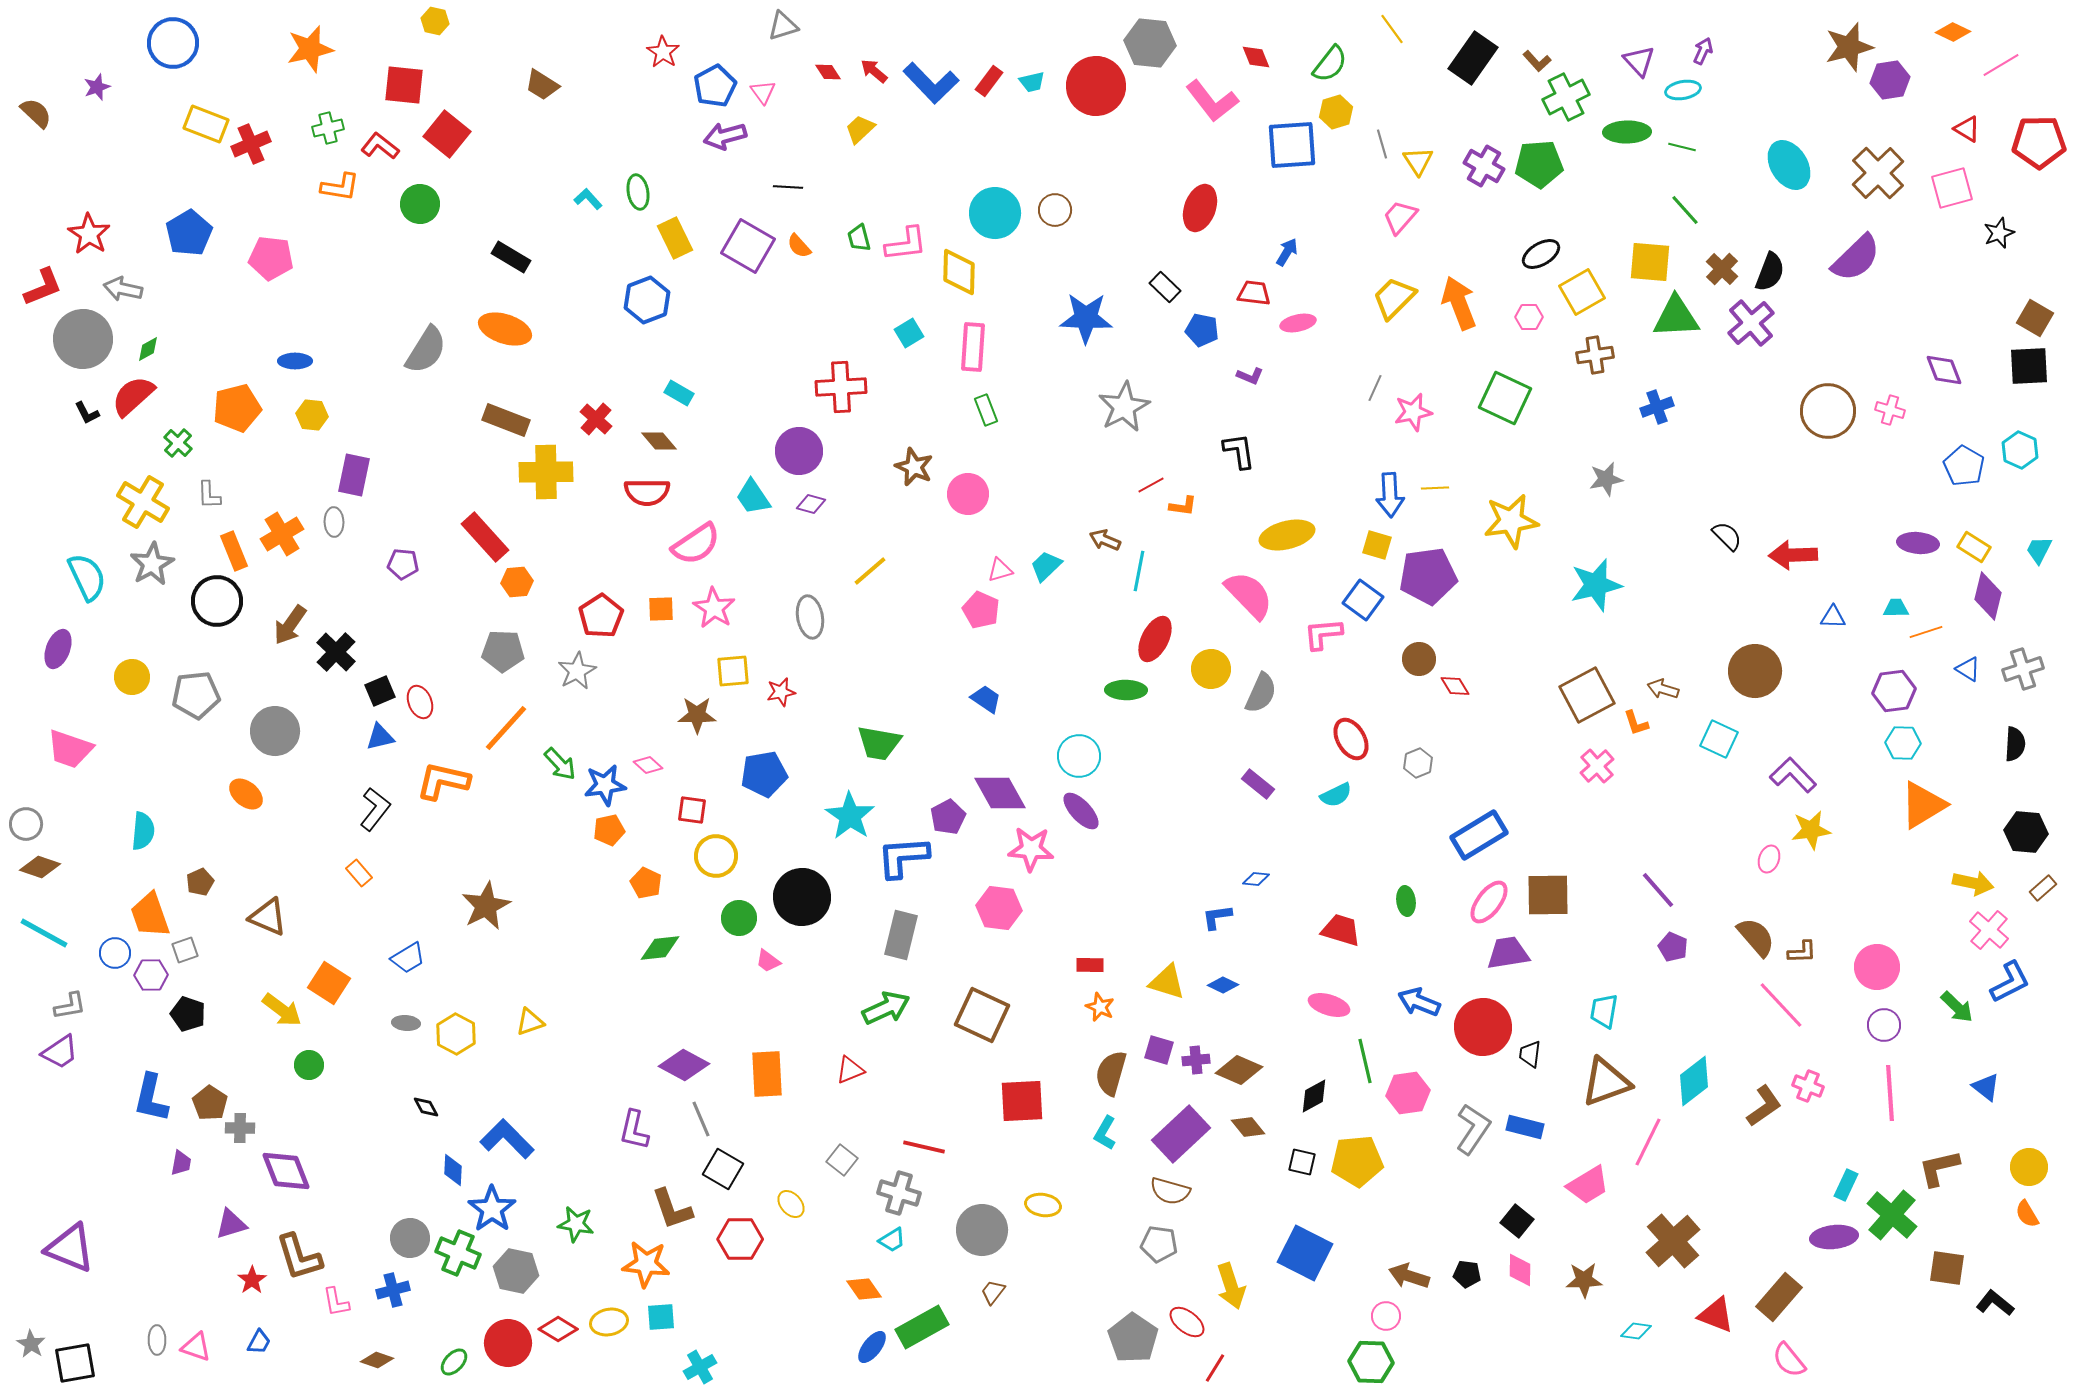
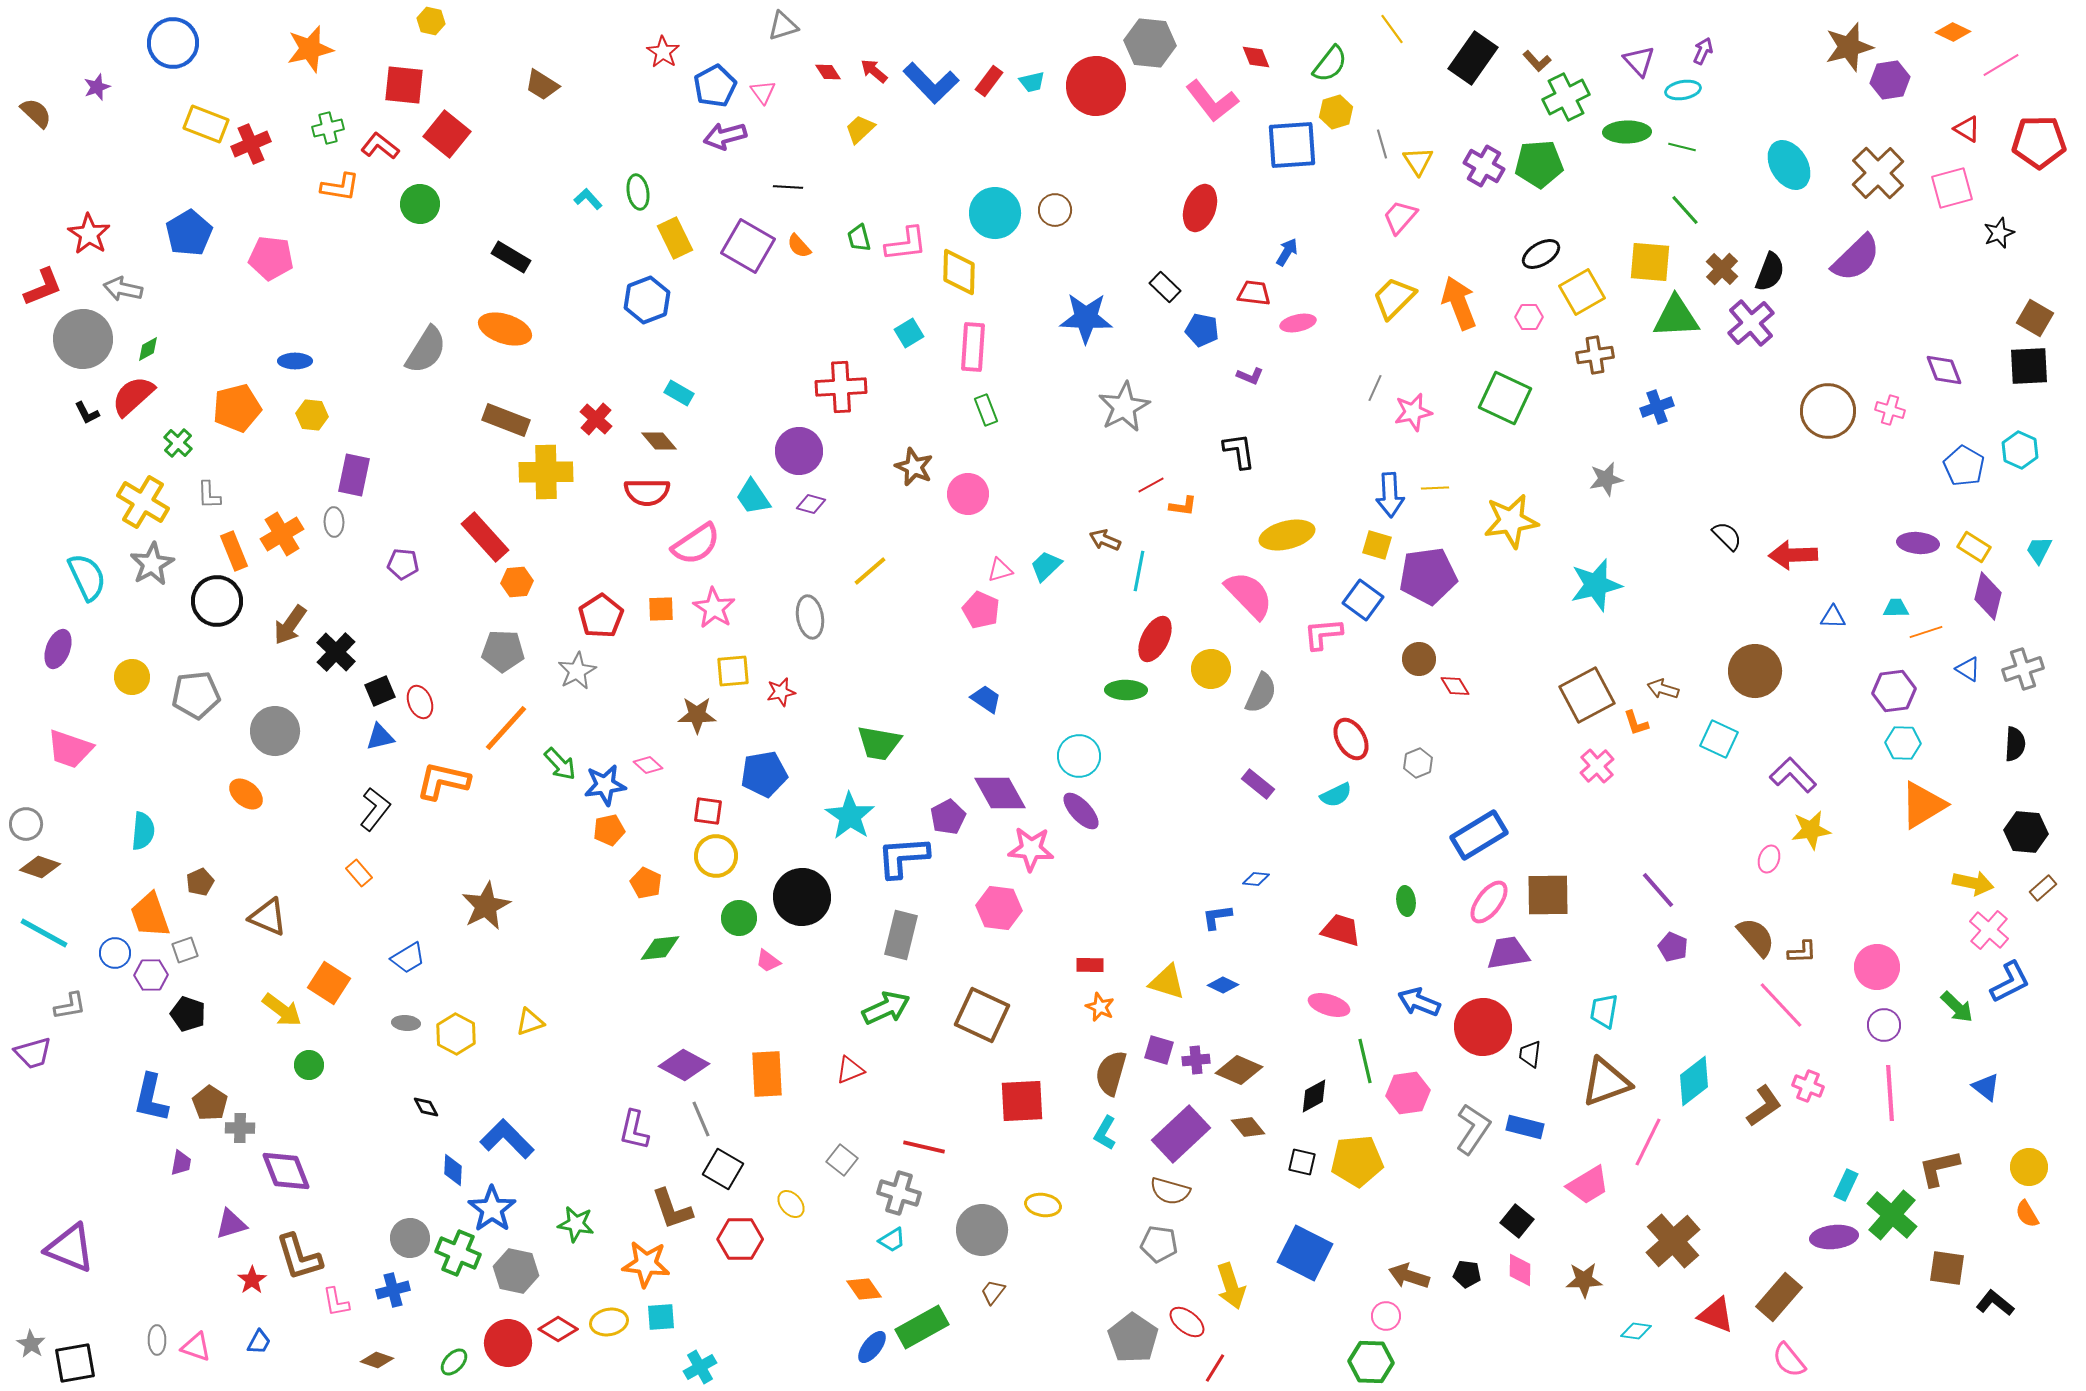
yellow hexagon at (435, 21): moved 4 px left
red square at (692, 810): moved 16 px right, 1 px down
purple trapezoid at (60, 1052): moved 27 px left, 1 px down; rotated 18 degrees clockwise
